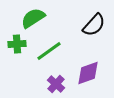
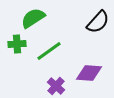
black semicircle: moved 4 px right, 3 px up
purple diamond: moved 1 px right; rotated 24 degrees clockwise
purple cross: moved 2 px down
